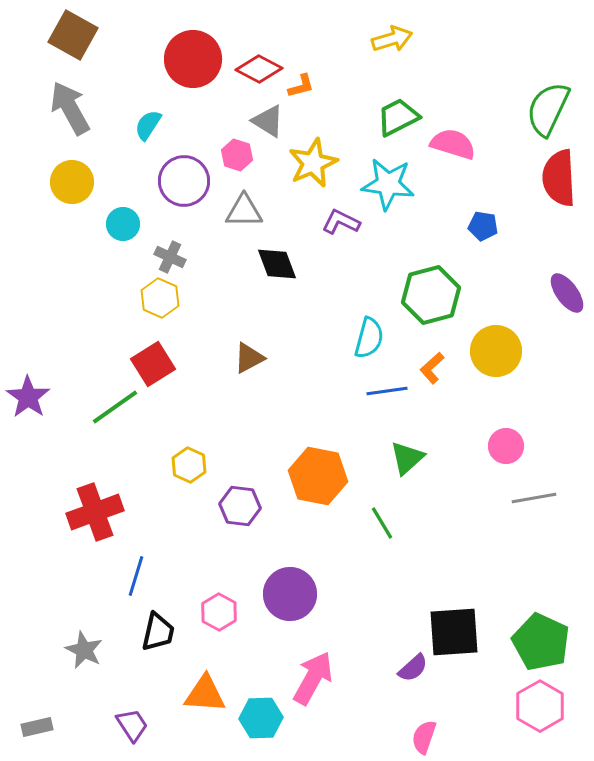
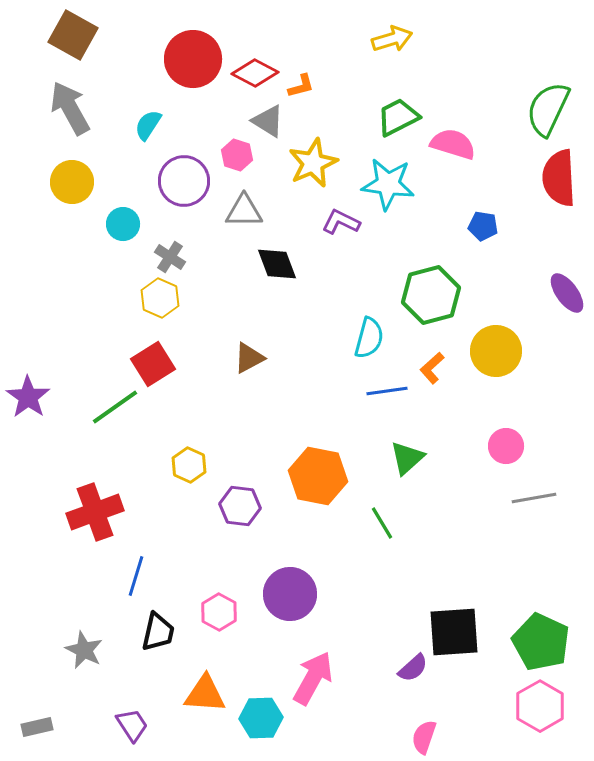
red diamond at (259, 69): moved 4 px left, 4 px down
gray cross at (170, 257): rotated 8 degrees clockwise
